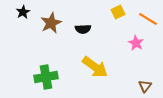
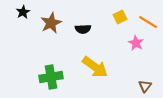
yellow square: moved 2 px right, 5 px down
orange line: moved 3 px down
green cross: moved 5 px right
